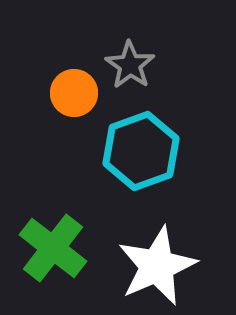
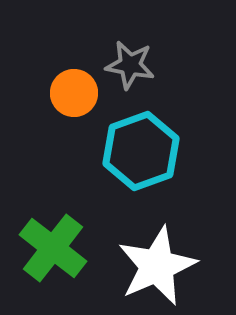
gray star: rotated 24 degrees counterclockwise
